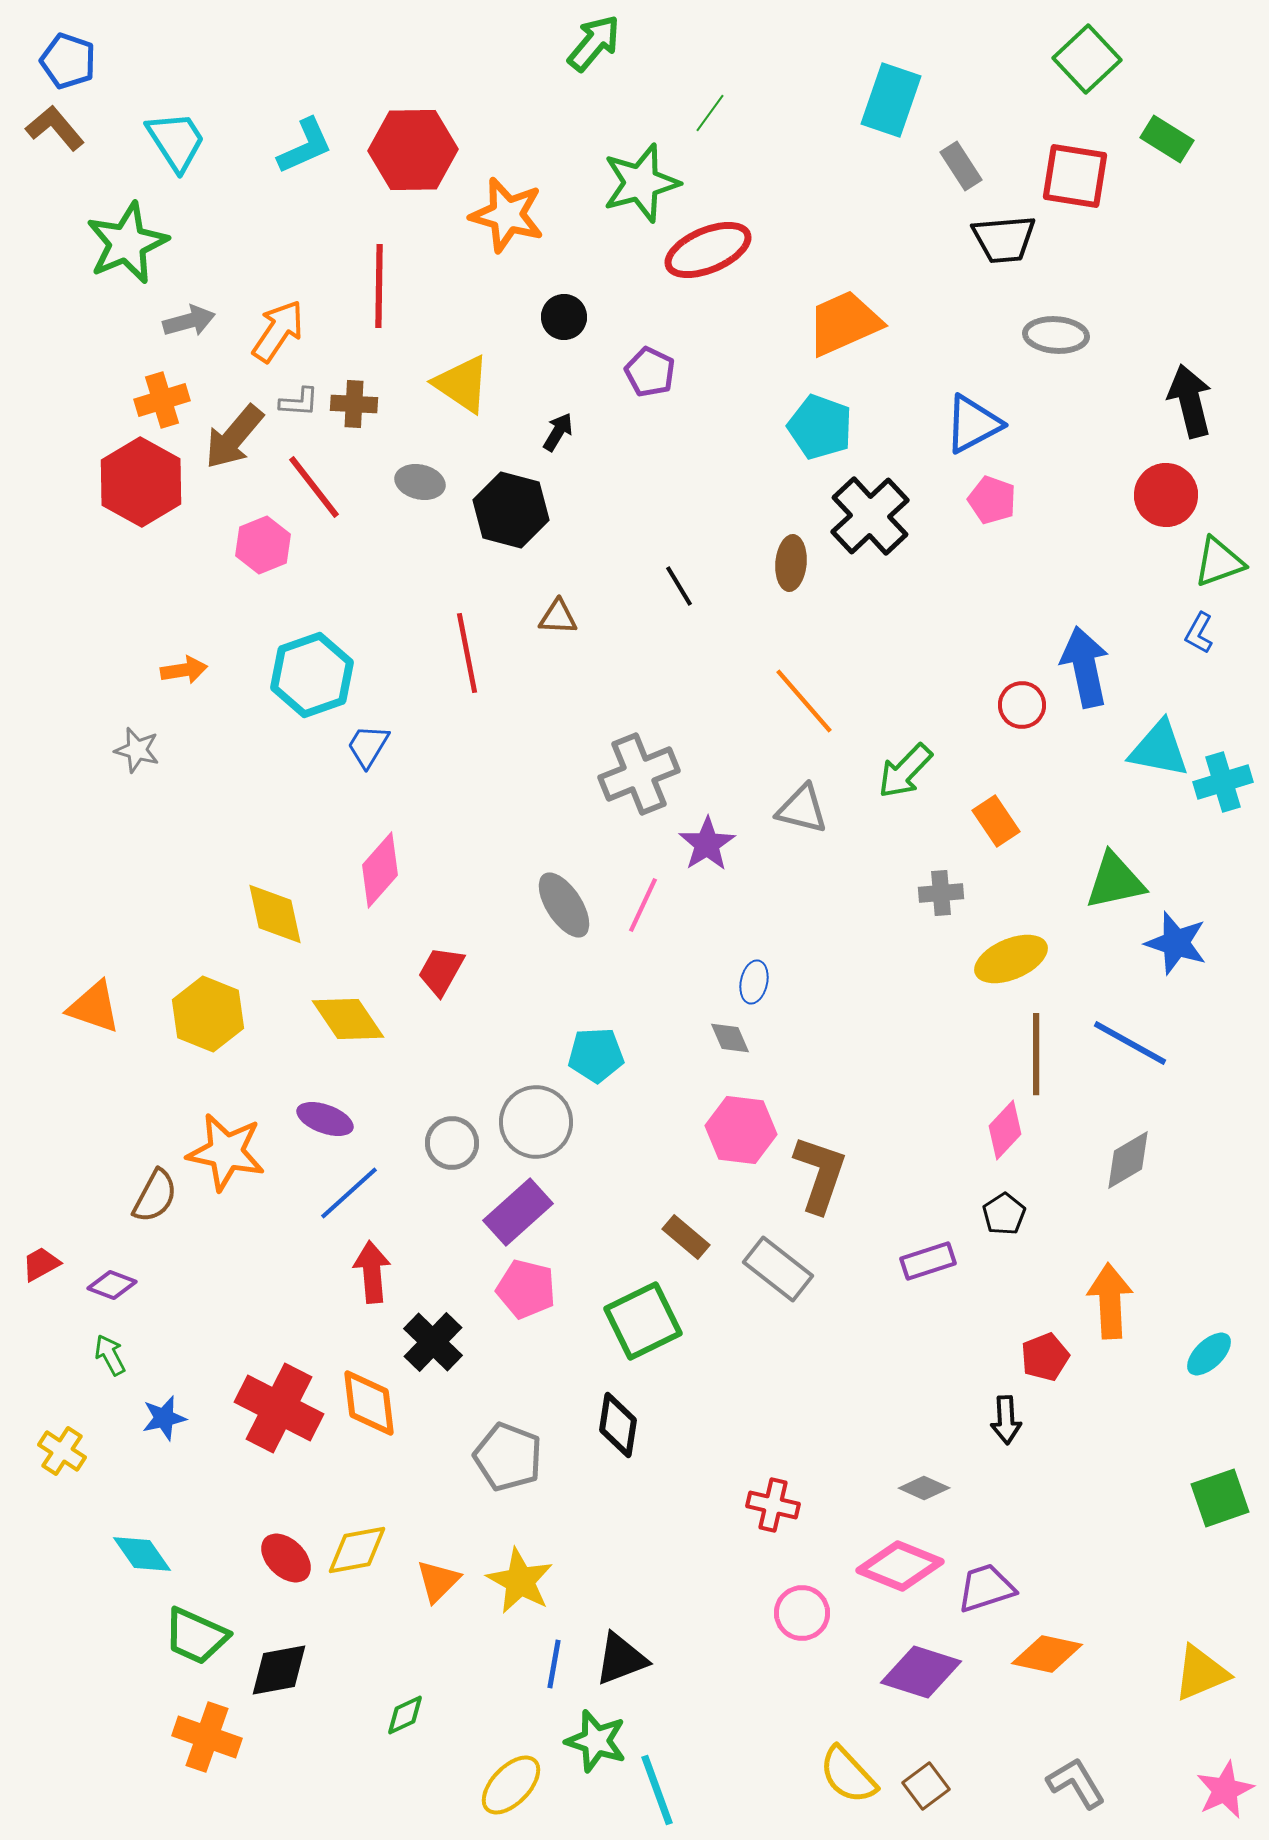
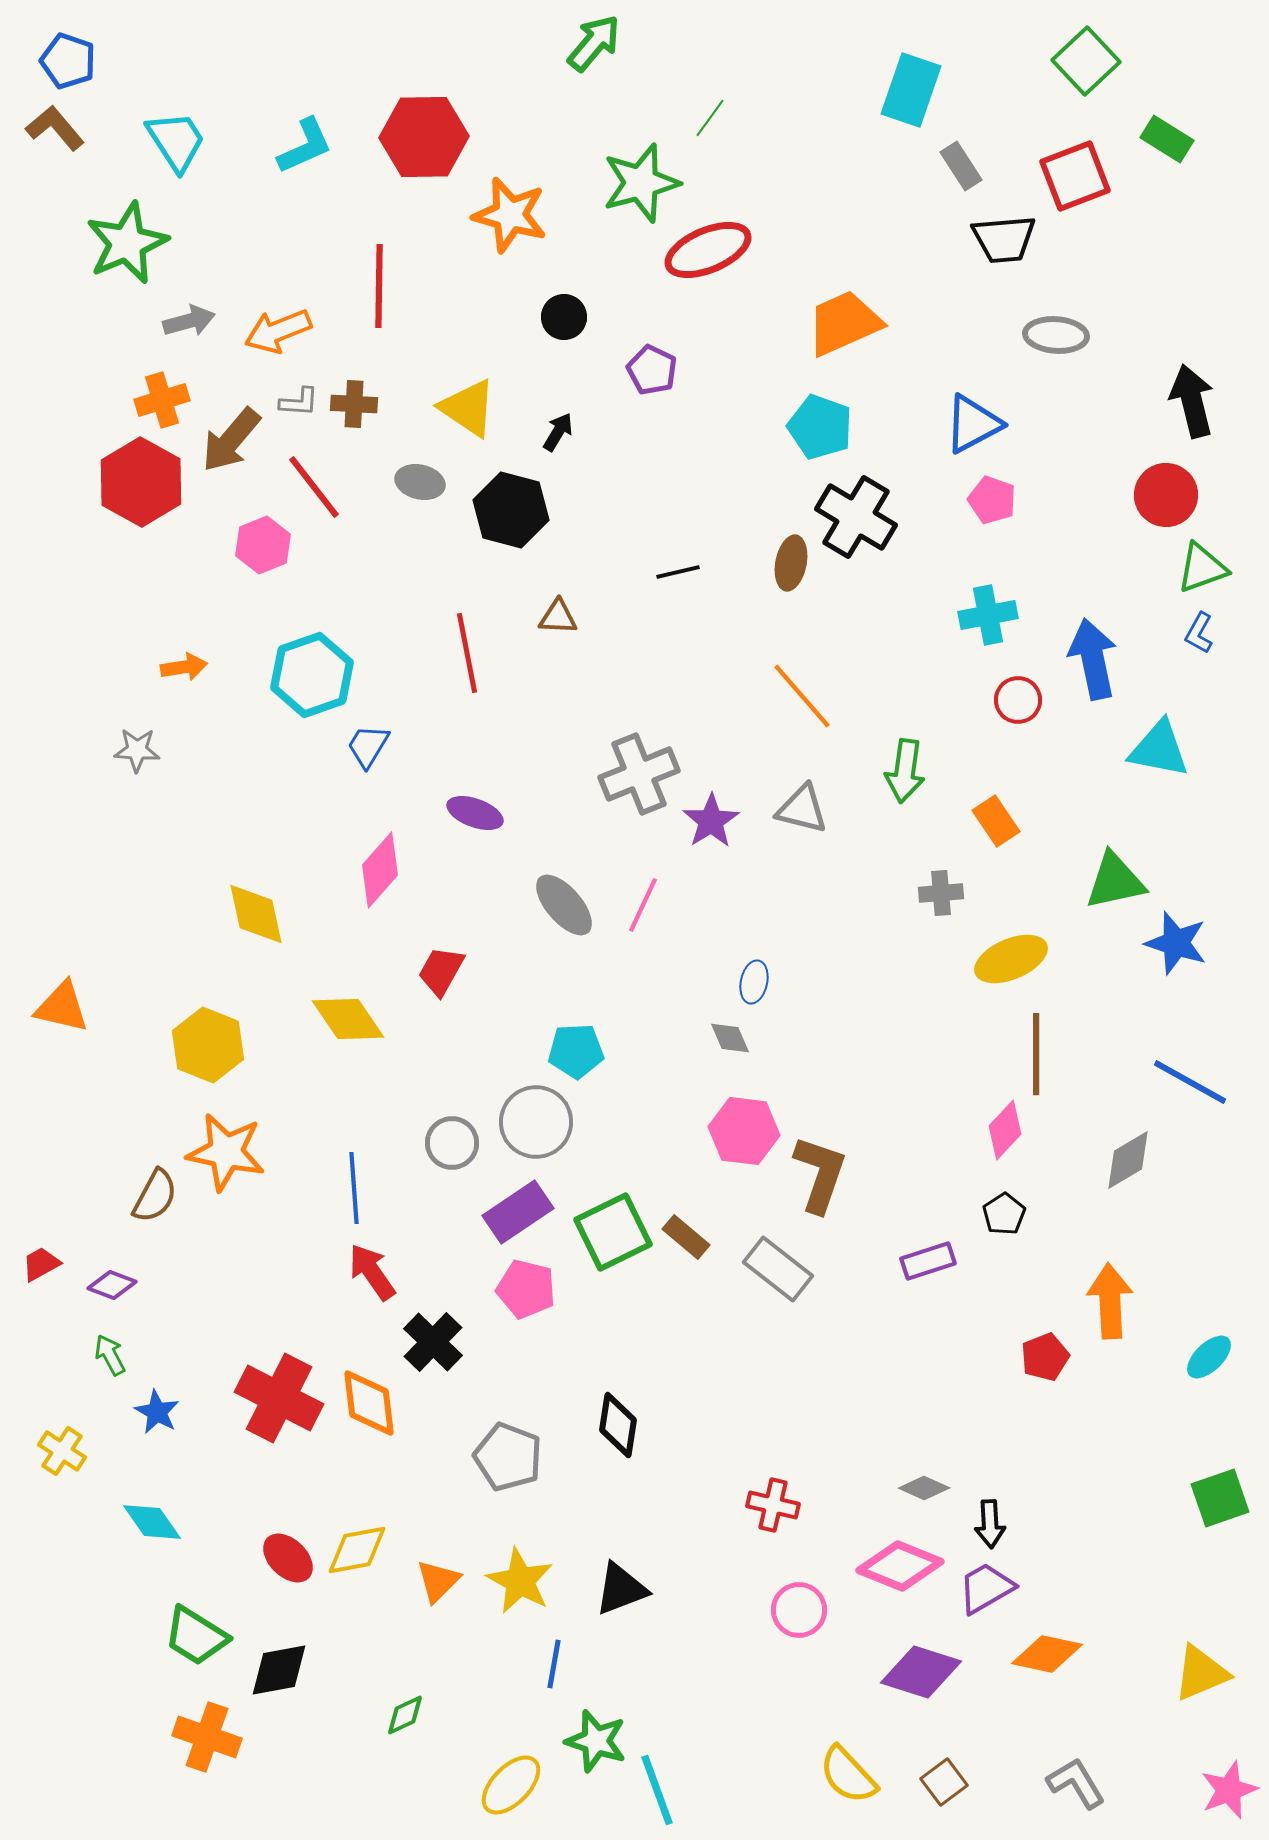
green square at (1087, 59): moved 1 px left, 2 px down
cyan rectangle at (891, 100): moved 20 px right, 10 px up
green line at (710, 113): moved 5 px down
red hexagon at (413, 150): moved 11 px right, 13 px up
red square at (1075, 176): rotated 30 degrees counterclockwise
orange star at (507, 215): moved 3 px right
orange arrow at (278, 331): rotated 146 degrees counterclockwise
purple pentagon at (650, 372): moved 2 px right, 2 px up
yellow triangle at (462, 384): moved 6 px right, 24 px down
black arrow at (1190, 401): moved 2 px right
brown arrow at (234, 437): moved 3 px left, 3 px down
black cross at (870, 516): moved 14 px left, 1 px down; rotated 16 degrees counterclockwise
green triangle at (1219, 562): moved 17 px left, 6 px down
brown ellipse at (791, 563): rotated 6 degrees clockwise
black line at (679, 586): moved 1 px left, 14 px up; rotated 72 degrees counterclockwise
blue arrow at (1085, 667): moved 8 px right, 8 px up
orange arrow at (184, 670): moved 3 px up
orange line at (804, 701): moved 2 px left, 5 px up
red circle at (1022, 705): moved 4 px left, 5 px up
gray star at (137, 750): rotated 12 degrees counterclockwise
green arrow at (905, 771): rotated 36 degrees counterclockwise
cyan cross at (1223, 782): moved 235 px left, 167 px up; rotated 6 degrees clockwise
purple star at (707, 844): moved 4 px right, 23 px up
gray ellipse at (564, 905): rotated 8 degrees counterclockwise
yellow diamond at (275, 914): moved 19 px left
orange triangle at (94, 1007): moved 32 px left; rotated 6 degrees counterclockwise
yellow hexagon at (208, 1014): moved 31 px down
blue line at (1130, 1043): moved 60 px right, 39 px down
cyan pentagon at (596, 1055): moved 20 px left, 4 px up
purple ellipse at (325, 1119): moved 150 px right, 306 px up
pink hexagon at (741, 1130): moved 3 px right, 1 px down
blue line at (349, 1193): moved 5 px right, 5 px up; rotated 52 degrees counterclockwise
purple rectangle at (518, 1212): rotated 8 degrees clockwise
red arrow at (372, 1272): rotated 30 degrees counterclockwise
green square at (643, 1321): moved 30 px left, 89 px up
cyan ellipse at (1209, 1354): moved 3 px down
red cross at (279, 1408): moved 10 px up
blue star at (164, 1418): moved 7 px left, 6 px up; rotated 30 degrees counterclockwise
black arrow at (1006, 1420): moved 16 px left, 104 px down
cyan diamond at (142, 1554): moved 10 px right, 32 px up
red ellipse at (286, 1558): moved 2 px right
purple trapezoid at (986, 1588): rotated 12 degrees counterclockwise
pink circle at (802, 1613): moved 3 px left, 3 px up
green trapezoid at (196, 1636): rotated 8 degrees clockwise
black triangle at (621, 1659): moved 70 px up
brown square at (926, 1786): moved 18 px right, 4 px up
pink star at (1225, 1790): moved 4 px right; rotated 4 degrees clockwise
